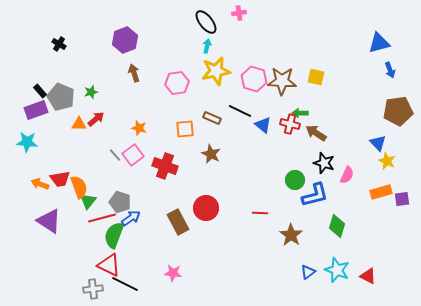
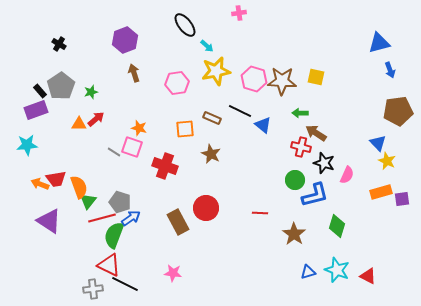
black ellipse at (206, 22): moved 21 px left, 3 px down
cyan arrow at (207, 46): rotated 120 degrees clockwise
gray pentagon at (61, 97): moved 11 px up; rotated 16 degrees clockwise
red cross at (290, 124): moved 11 px right, 23 px down
cyan star at (27, 142): moved 3 px down; rotated 10 degrees counterclockwise
gray line at (115, 155): moved 1 px left, 3 px up; rotated 16 degrees counterclockwise
pink square at (133, 155): moved 1 px left, 8 px up; rotated 35 degrees counterclockwise
red trapezoid at (60, 179): moved 4 px left
brown star at (291, 235): moved 3 px right, 1 px up
blue triangle at (308, 272): rotated 21 degrees clockwise
